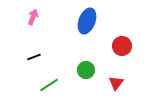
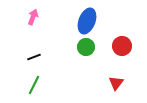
green circle: moved 23 px up
green line: moved 15 px left; rotated 30 degrees counterclockwise
